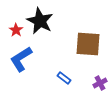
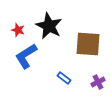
black star: moved 9 px right, 5 px down
red star: moved 2 px right; rotated 16 degrees counterclockwise
blue L-shape: moved 5 px right, 3 px up
purple cross: moved 2 px left, 1 px up
